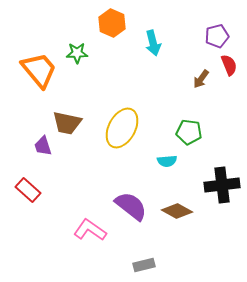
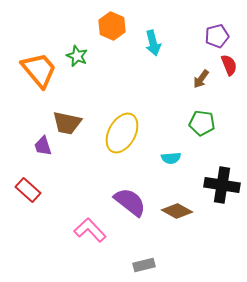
orange hexagon: moved 3 px down
green star: moved 3 px down; rotated 25 degrees clockwise
yellow ellipse: moved 5 px down
green pentagon: moved 13 px right, 9 px up
cyan semicircle: moved 4 px right, 3 px up
black cross: rotated 16 degrees clockwise
purple semicircle: moved 1 px left, 4 px up
pink L-shape: rotated 12 degrees clockwise
